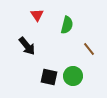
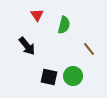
green semicircle: moved 3 px left
